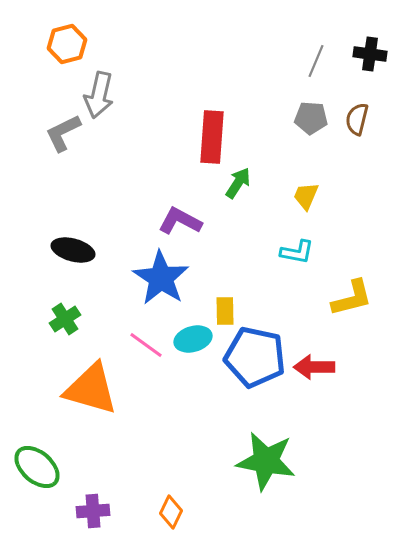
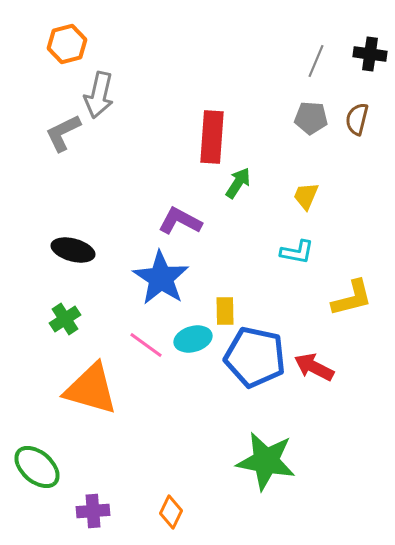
red arrow: rotated 27 degrees clockwise
